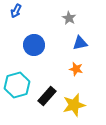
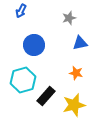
blue arrow: moved 5 px right
gray star: rotated 24 degrees clockwise
orange star: moved 4 px down
cyan hexagon: moved 6 px right, 5 px up
black rectangle: moved 1 px left
